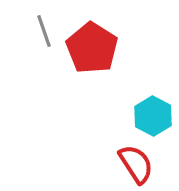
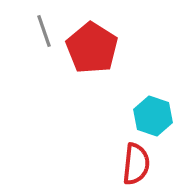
cyan hexagon: rotated 9 degrees counterclockwise
red semicircle: rotated 39 degrees clockwise
